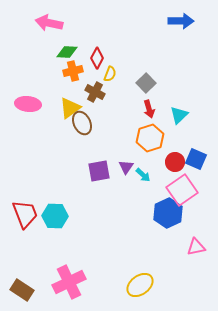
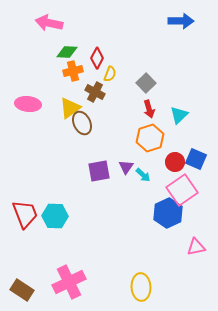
yellow ellipse: moved 1 px right, 2 px down; rotated 56 degrees counterclockwise
